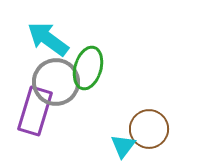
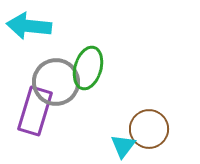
cyan arrow: moved 19 px left, 13 px up; rotated 30 degrees counterclockwise
